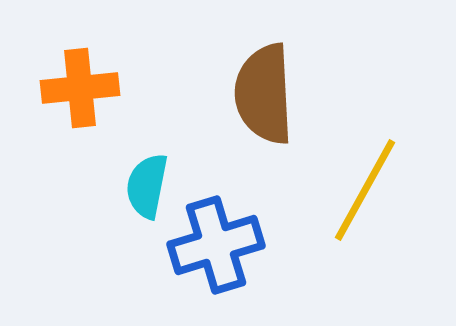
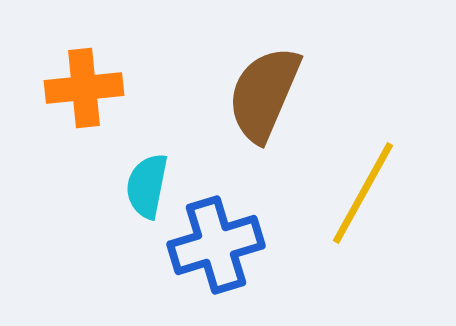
orange cross: moved 4 px right
brown semicircle: rotated 26 degrees clockwise
yellow line: moved 2 px left, 3 px down
